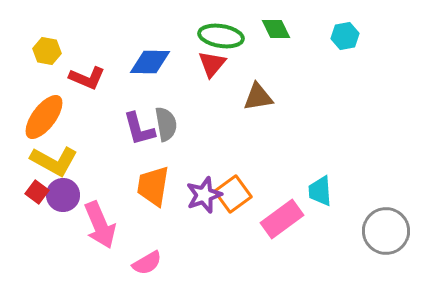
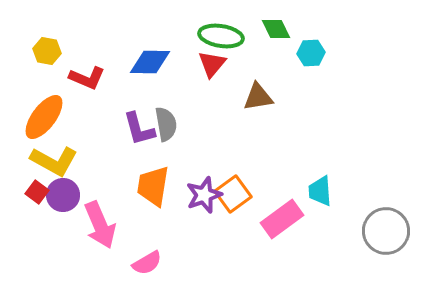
cyan hexagon: moved 34 px left, 17 px down; rotated 8 degrees clockwise
